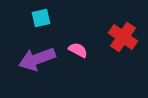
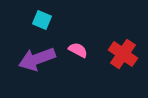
cyan square: moved 1 px right, 2 px down; rotated 36 degrees clockwise
red cross: moved 17 px down
